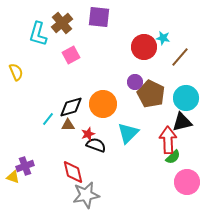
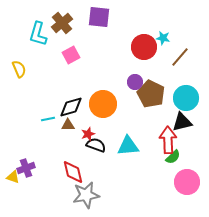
yellow semicircle: moved 3 px right, 3 px up
cyan line: rotated 40 degrees clockwise
cyan triangle: moved 13 px down; rotated 40 degrees clockwise
purple cross: moved 1 px right, 2 px down
